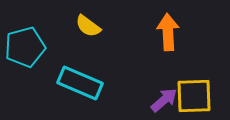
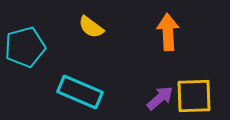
yellow semicircle: moved 3 px right, 1 px down
cyan rectangle: moved 9 px down
purple arrow: moved 4 px left, 2 px up
